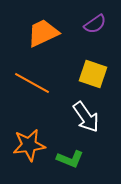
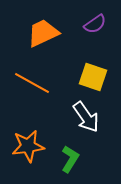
yellow square: moved 3 px down
orange star: moved 1 px left, 1 px down
green L-shape: rotated 80 degrees counterclockwise
